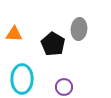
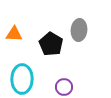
gray ellipse: moved 1 px down
black pentagon: moved 2 px left
